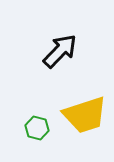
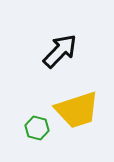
yellow trapezoid: moved 8 px left, 5 px up
